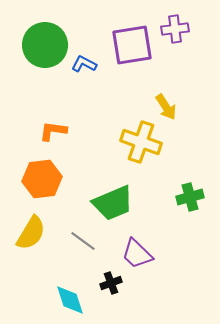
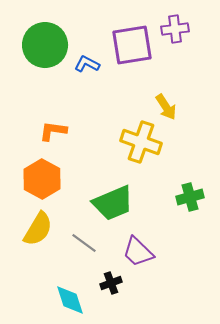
blue L-shape: moved 3 px right
orange hexagon: rotated 24 degrees counterclockwise
yellow semicircle: moved 7 px right, 4 px up
gray line: moved 1 px right, 2 px down
purple trapezoid: moved 1 px right, 2 px up
